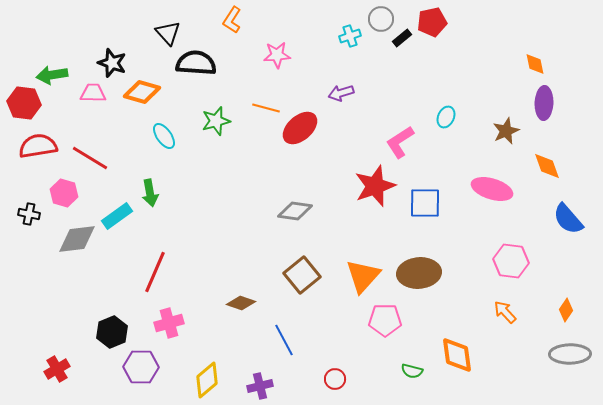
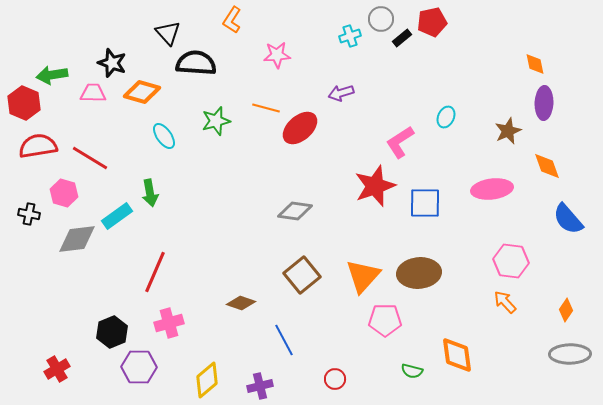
red hexagon at (24, 103): rotated 16 degrees clockwise
brown star at (506, 131): moved 2 px right
pink ellipse at (492, 189): rotated 24 degrees counterclockwise
orange arrow at (505, 312): moved 10 px up
purple hexagon at (141, 367): moved 2 px left
